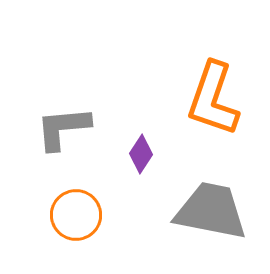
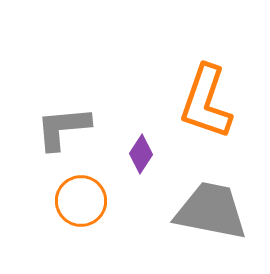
orange L-shape: moved 7 px left, 3 px down
orange circle: moved 5 px right, 14 px up
